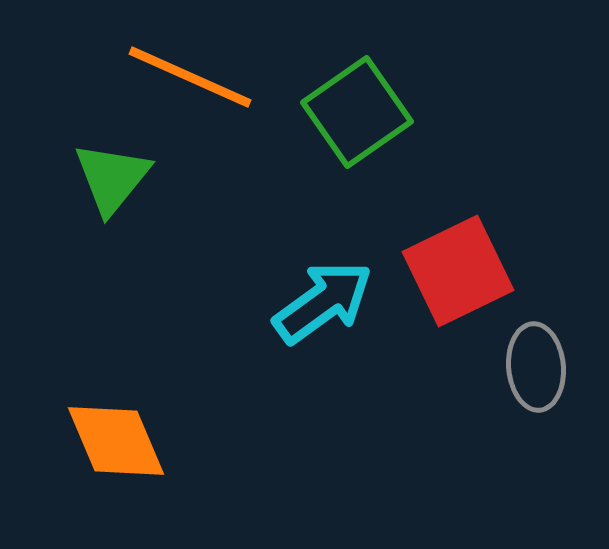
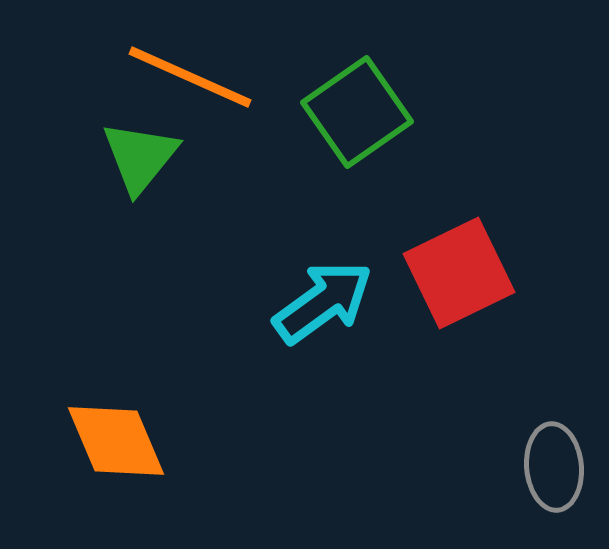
green triangle: moved 28 px right, 21 px up
red square: moved 1 px right, 2 px down
gray ellipse: moved 18 px right, 100 px down
